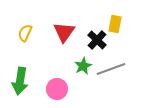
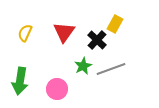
yellow rectangle: rotated 18 degrees clockwise
